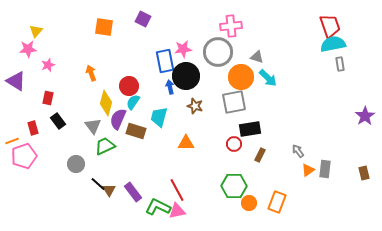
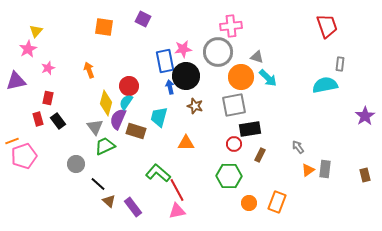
red trapezoid at (330, 26): moved 3 px left
cyan semicircle at (333, 44): moved 8 px left, 41 px down
pink star at (28, 49): rotated 24 degrees counterclockwise
gray rectangle at (340, 64): rotated 16 degrees clockwise
pink star at (48, 65): moved 3 px down
orange arrow at (91, 73): moved 2 px left, 3 px up
purple triangle at (16, 81): rotated 45 degrees counterclockwise
cyan semicircle at (133, 102): moved 7 px left
gray square at (234, 102): moved 3 px down
gray triangle at (93, 126): moved 2 px right, 1 px down
red rectangle at (33, 128): moved 5 px right, 9 px up
gray arrow at (298, 151): moved 4 px up
brown rectangle at (364, 173): moved 1 px right, 2 px down
green hexagon at (234, 186): moved 5 px left, 10 px up
brown triangle at (109, 190): moved 11 px down; rotated 16 degrees counterclockwise
purple rectangle at (133, 192): moved 15 px down
green L-shape at (158, 207): moved 34 px up; rotated 15 degrees clockwise
